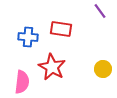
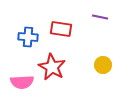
purple line: moved 6 px down; rotated 42 degrees counterclockwise
yellow circle: moved 4 px up
pink semicircle: rotated 80 degrees clockwise
